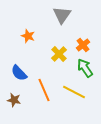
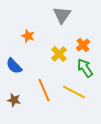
blue semicircle: moved 5 px left, 7 px up
